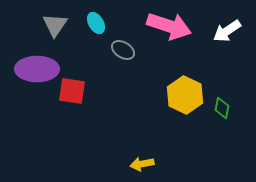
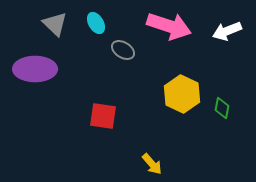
gray triangle: moved 1 px up; rotated 20 degrees counterclockwise
white arrow: rotated 12 degrees clockwise
purple ellipse: moved 2 px left
red square: moved 31 px right, 25 px down
yellow hexagon: moved 3 px left, 1 px up
yellow arrow: moved 10 px right; rotated 120 degrees counterclockwise
